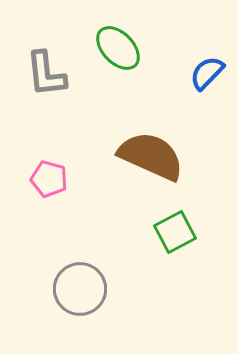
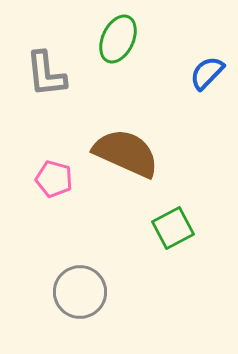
green ellipse: moved 9 px up; rotated 69 degrees clockwise
brown semicircle: moved 25 px left, 3 px up
pink pentagon: moved 5 px right
green square: moved 2 px left, 4 px up
gray circle: moved 3 px down
